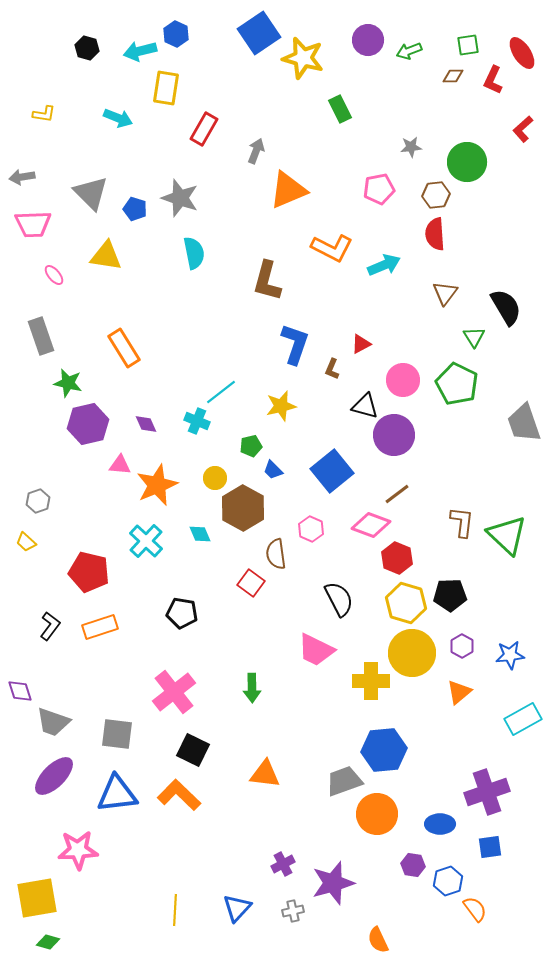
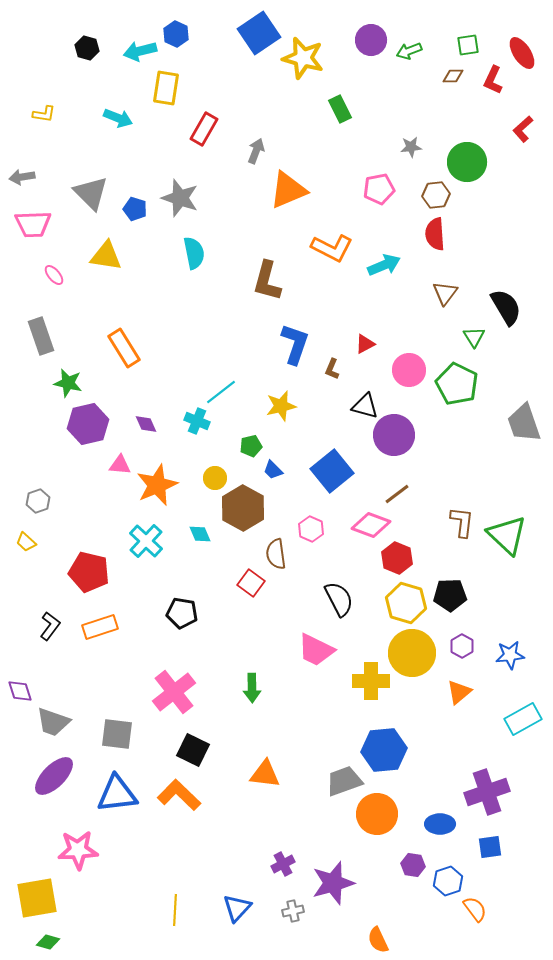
purple circle at (368, 40): moved 3 px right
red triangle at (361, 344): moved 4 px right
pink circle at (403, 380): moved 6 px right, 10 px up
